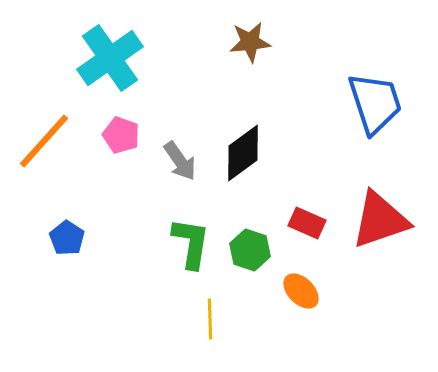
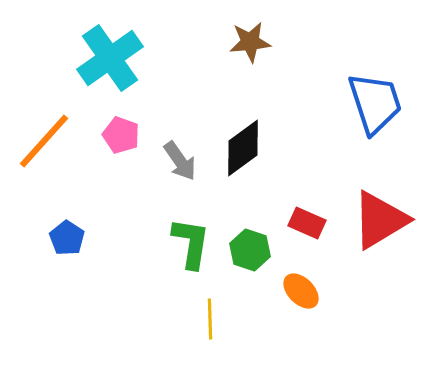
black diamond: moved 5 px up
red triangle: rotated 12 degrees counterclockwise
